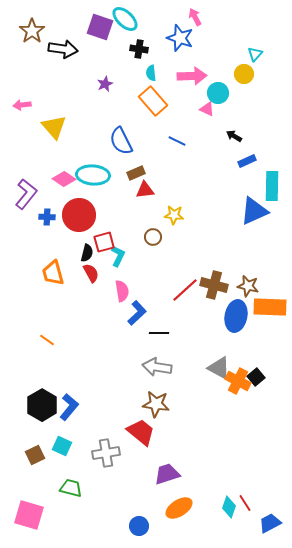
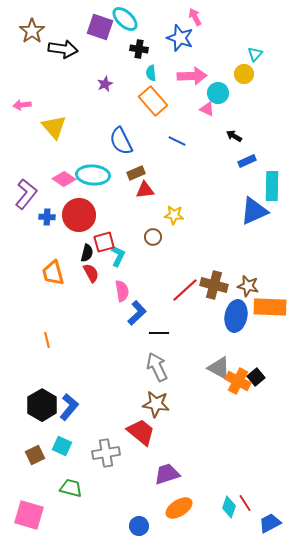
orange line at (47, 340): rotated 42 degrees clockwise
gray arrow at (157, 367): rotated 56 degrees clockwise
